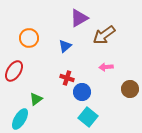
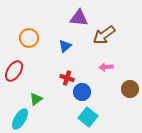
purple triangle: rotated 36 degrees clockwise
